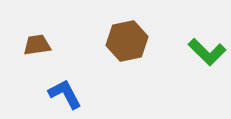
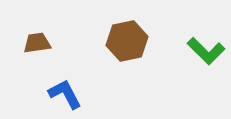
brown trapezoid: moved 2 px up
green L-shape: moved 1 px left, 1 px up
